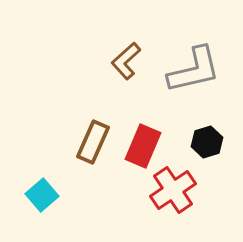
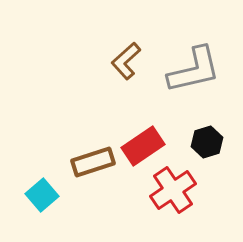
brown rectangle: moved 20 px down; rotated 48 degrees clockwise
red rectangle: rotated 33 degrees clockwise
